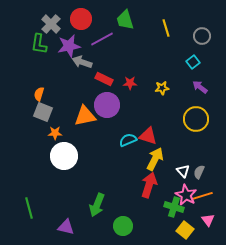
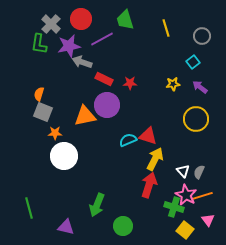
yellow star: moved 11 px right, 4 px up
